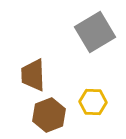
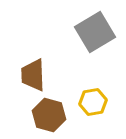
yellow hexagon: rotated 12 degrees counterclockwise
brown hexagon: rotated 24 degrees counterclockwise
